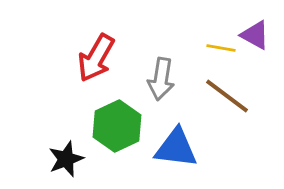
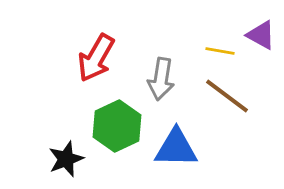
purple triangle: moved 6 px right
yellow line: moved 1 px left, 3 px down
blue triangle: rotated 6 degrees counterclockwise
